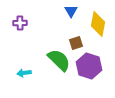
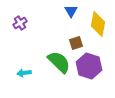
purple cross: rotated 32 degrees counterclockwise
green semicircle: moved 2 px down
